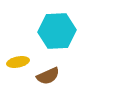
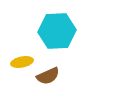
yellow ellipse: moved 4 px right
